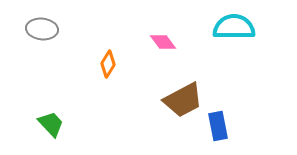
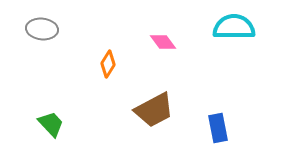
brown trapezoid: moved 29 px left, 10 px down
blue rectangle: moved 2 px down
